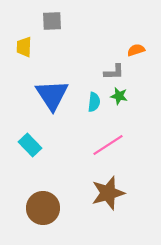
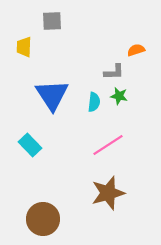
brown circle: moved 11 px down
